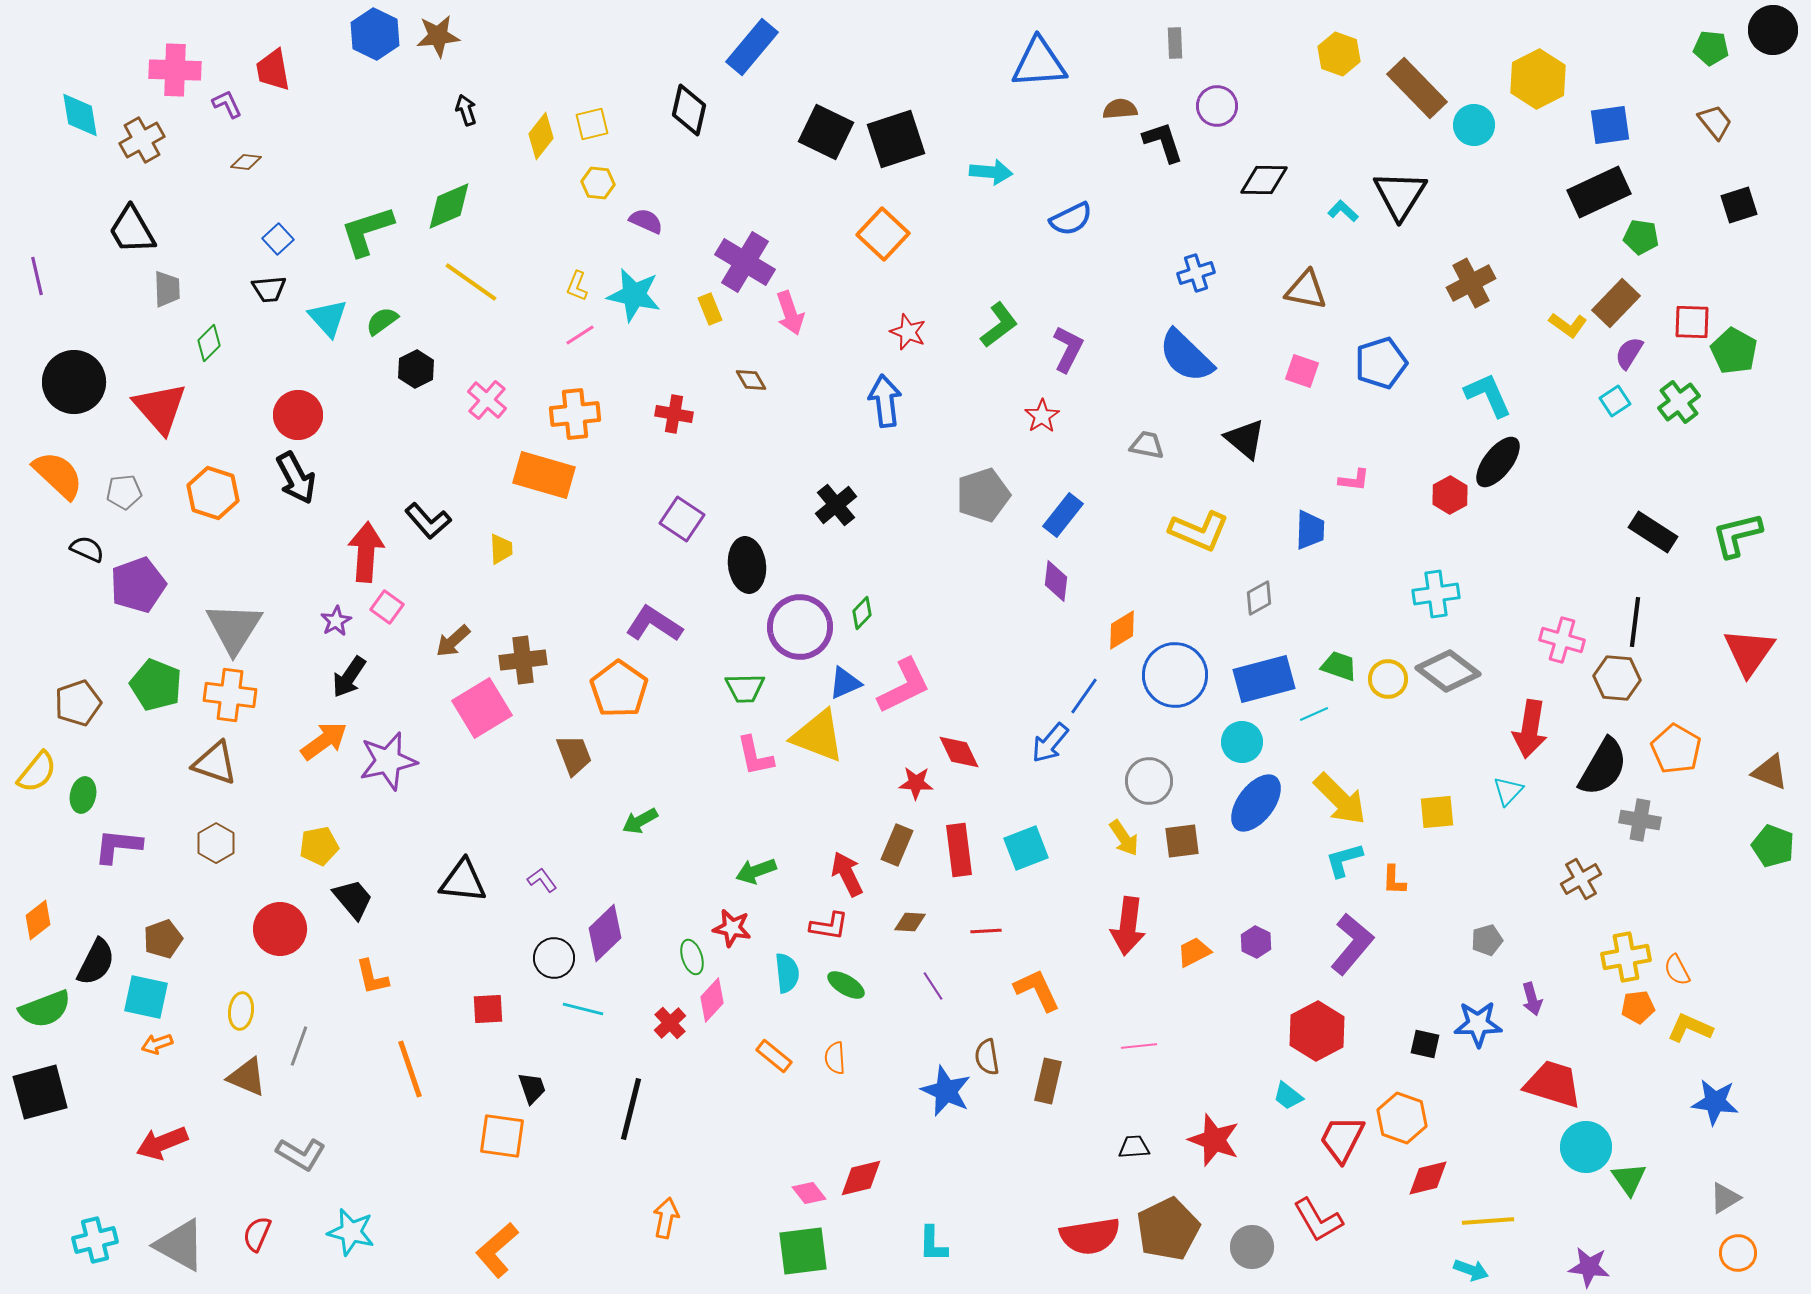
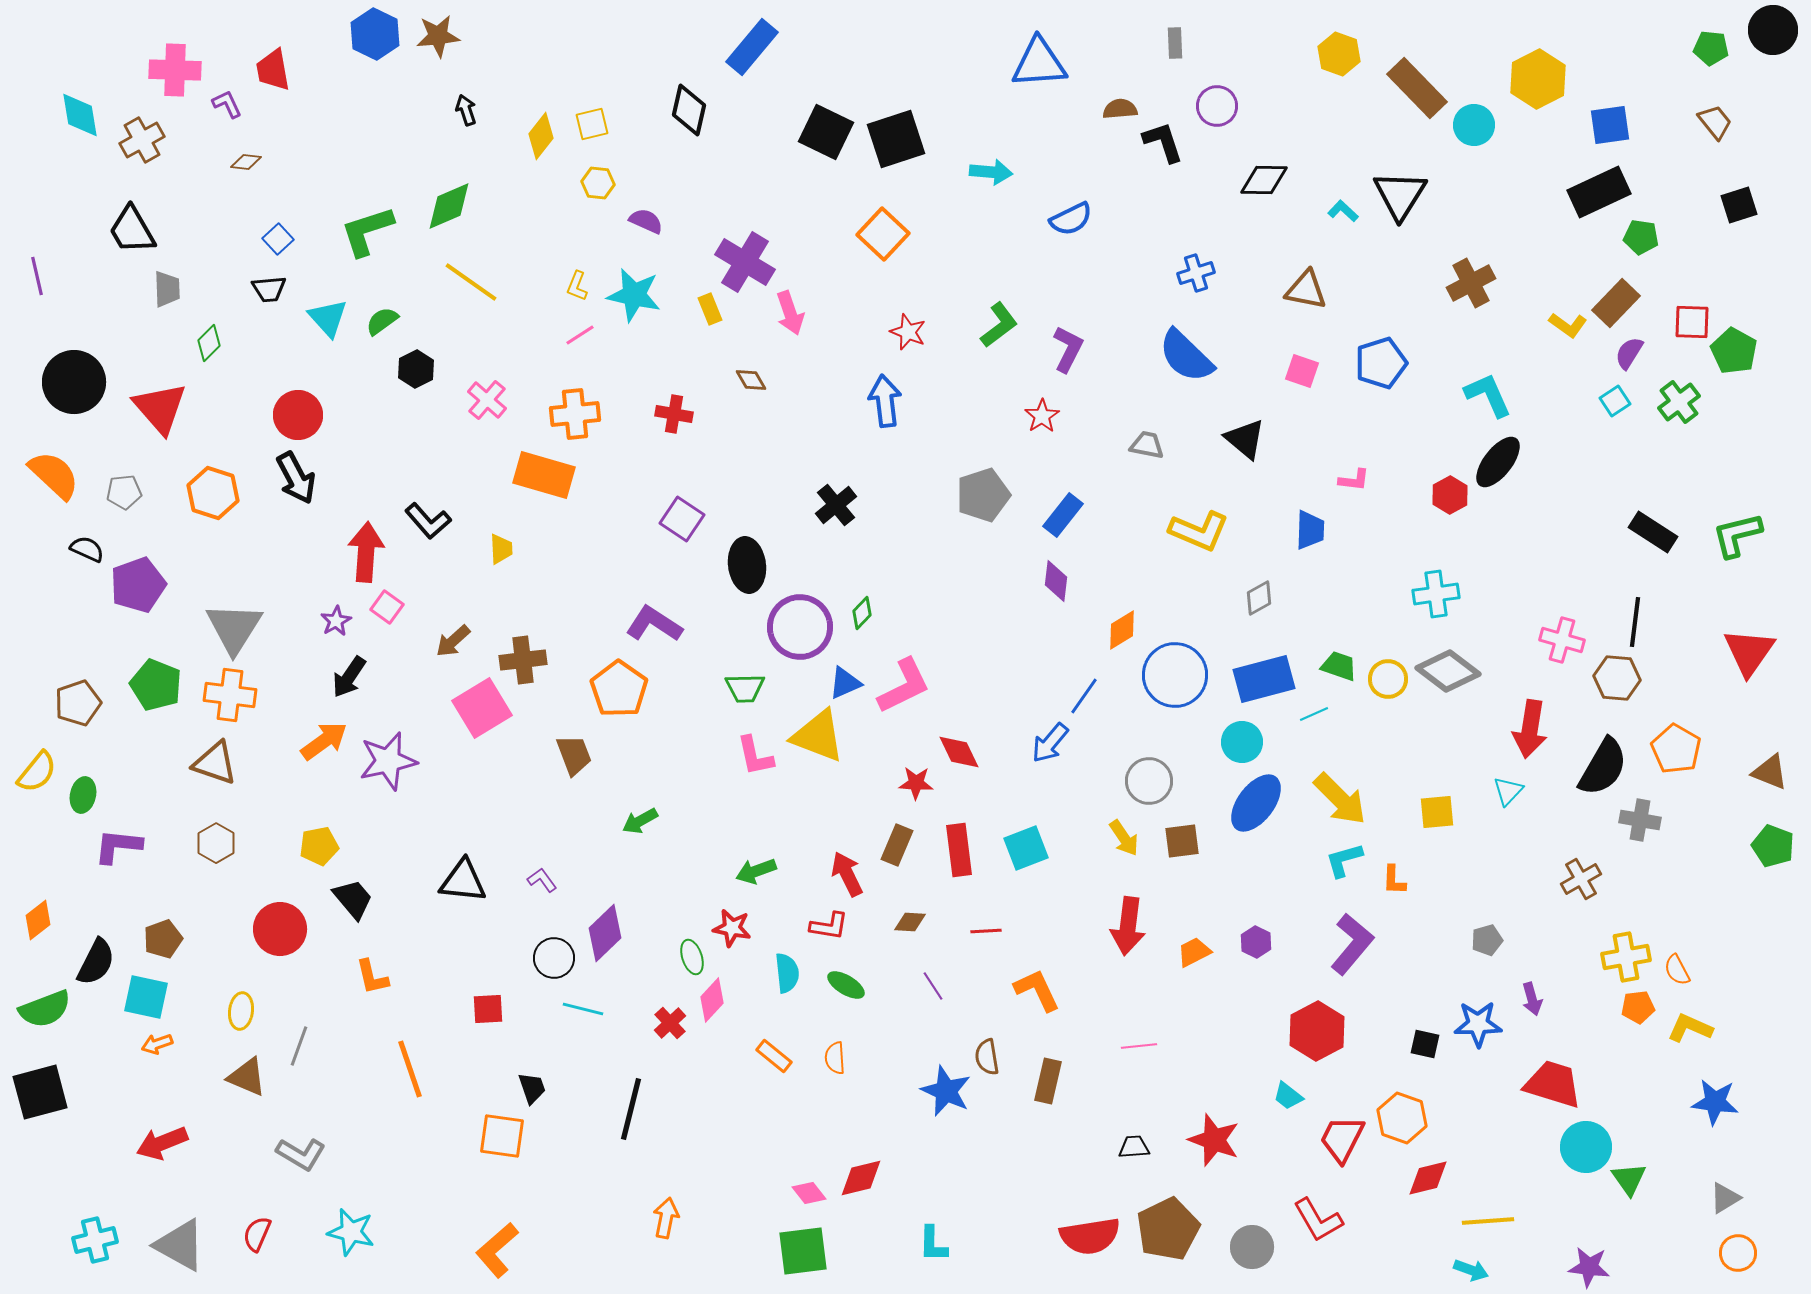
orange semicircle at (58, 475): moved 4 px left
